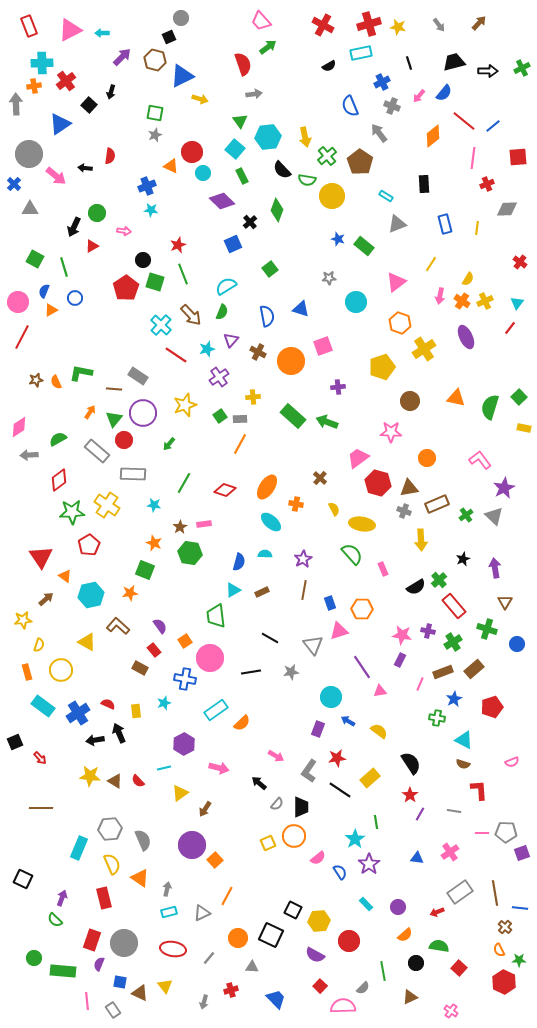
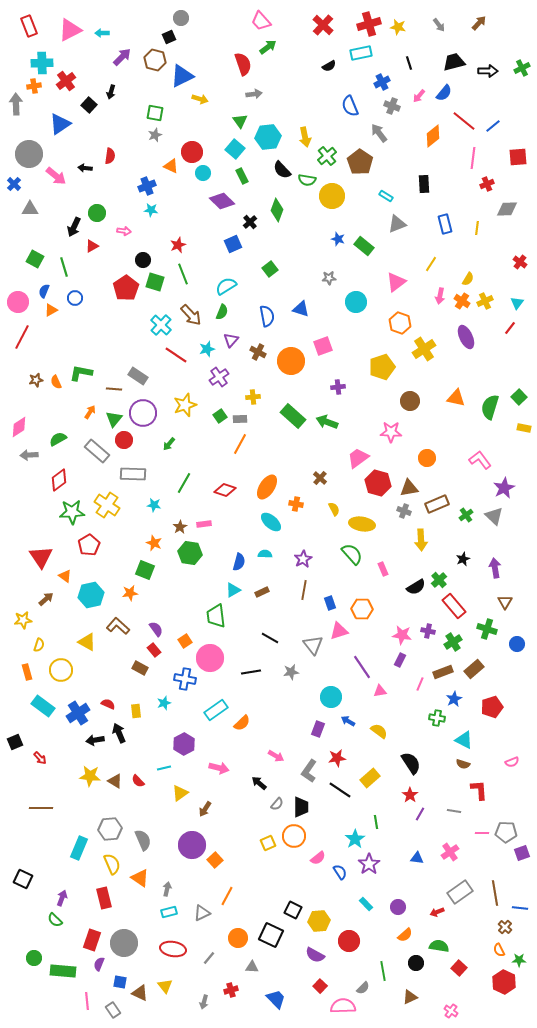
red cross at (323, 25): rotated 15 degrees clockwise
purple semicircle at (160, 626): moved 4 px left, 3 px down
